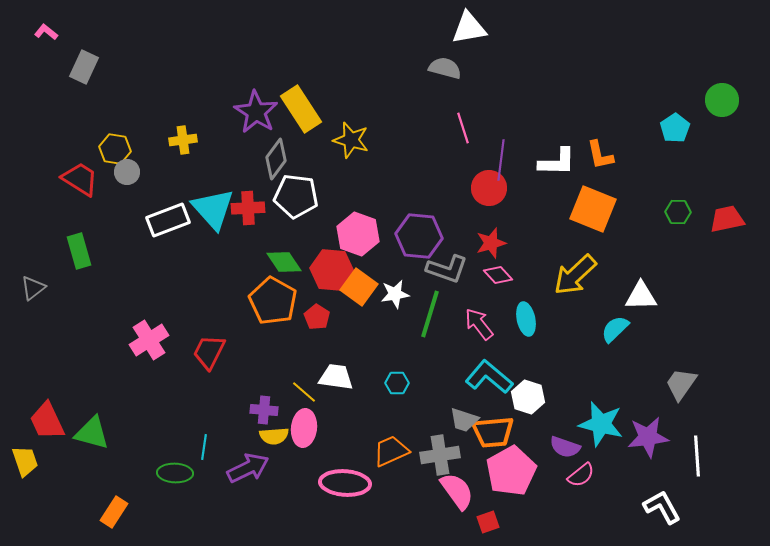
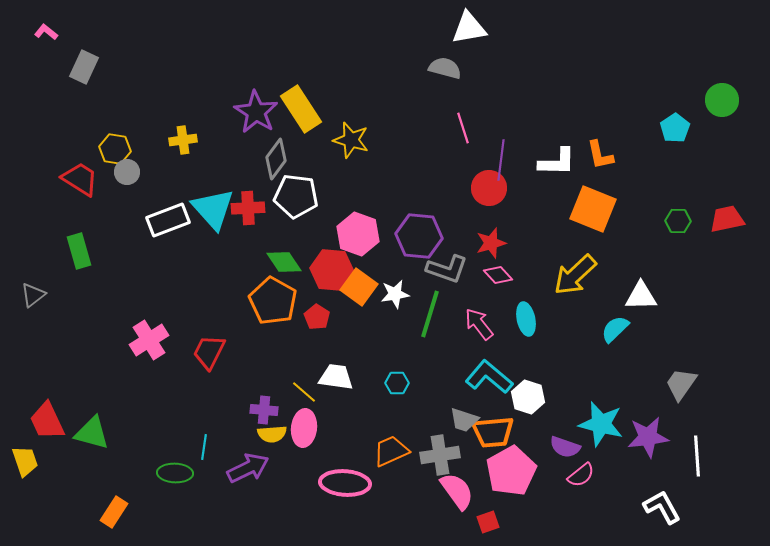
green hexagon at (678, 212): moved 9 px down
gray triangle at (33, 288): moved 7 px down
yellow semicircle at (274, 436): moved 2 px left, 2 px up
